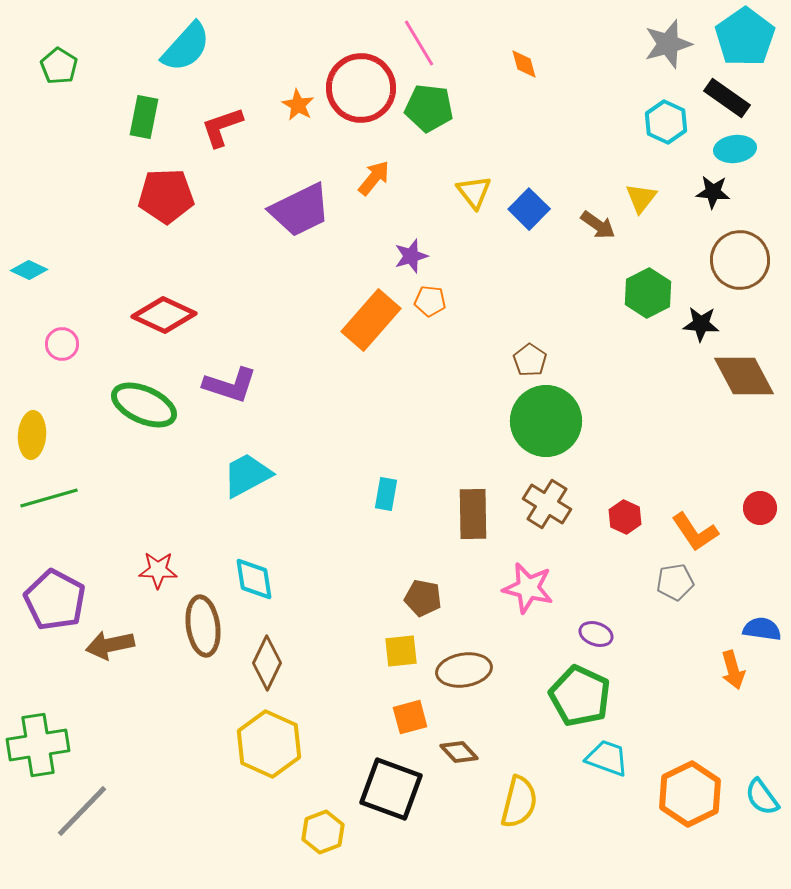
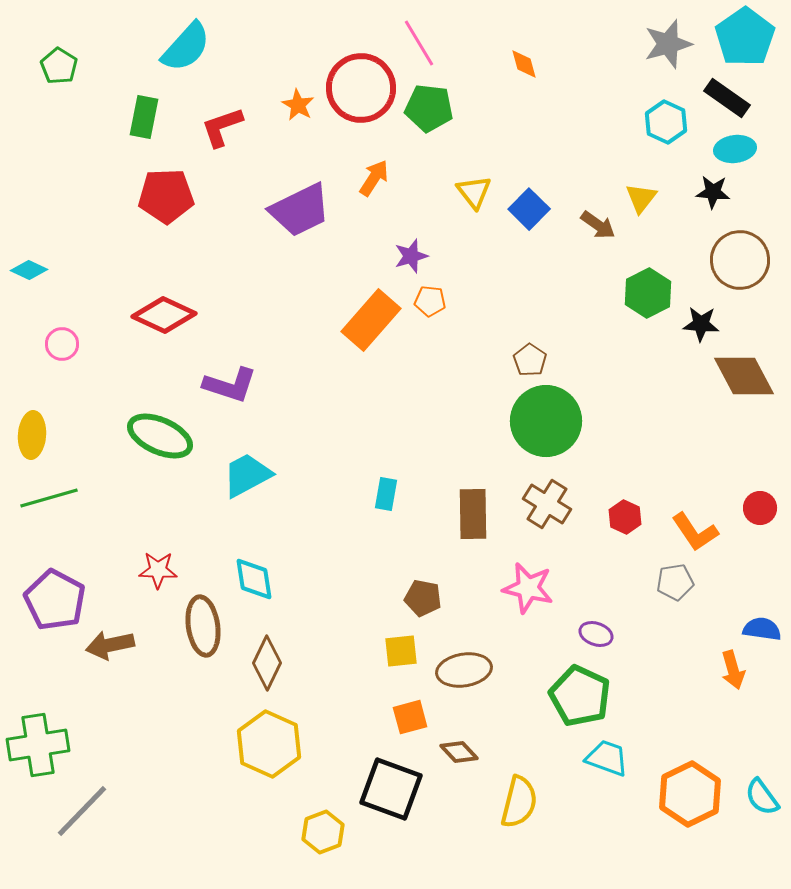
orange arrow at (374, 178): rotated 6 degrees counterclockwise
green ellipse at (144, 405): moved 16 px right, 31 px down
